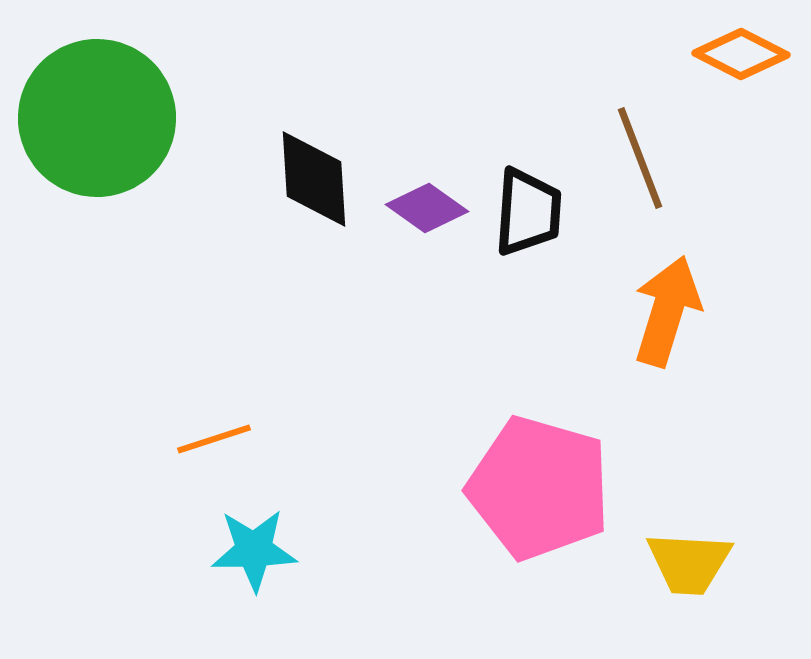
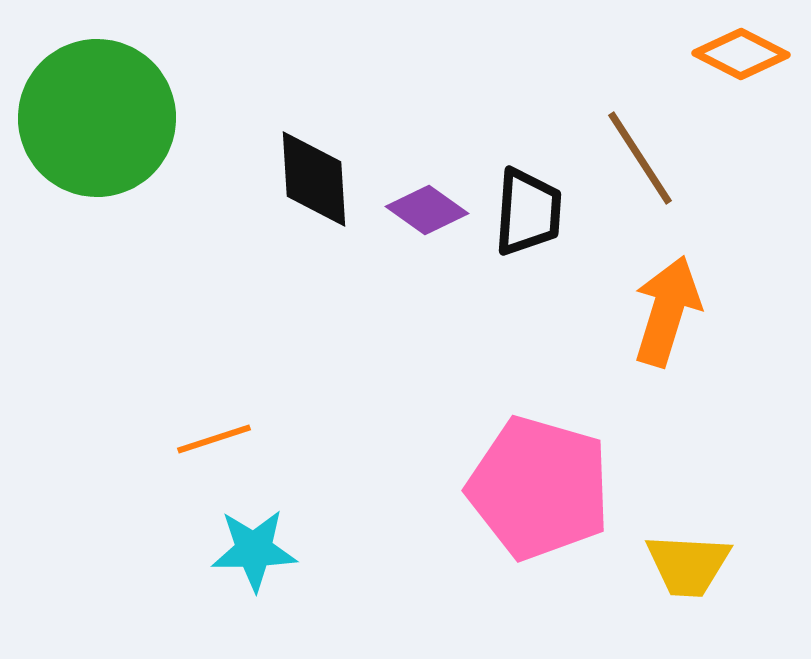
brown line: rotated 12 degrees counterclockwise
purple diamond: moved 2 px down
yellow trapezoid: moved 1 px left, 2 px down
